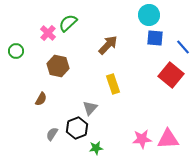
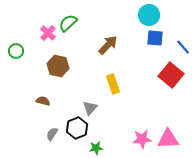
brown semicircle: moved 2 px right, 2 px down; rotated 104 degrees counterclockwise
